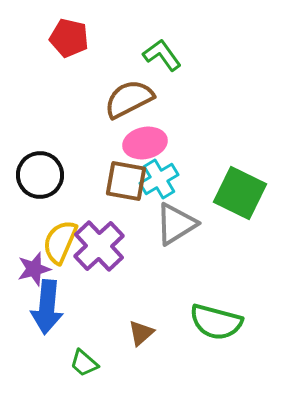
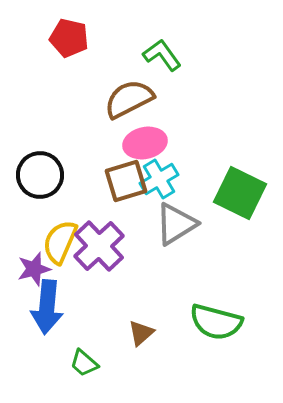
brown square: rotated 27 degrees counterclockwise
